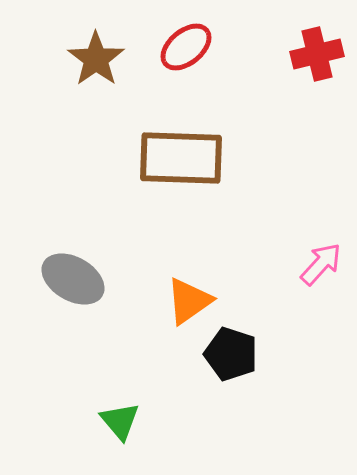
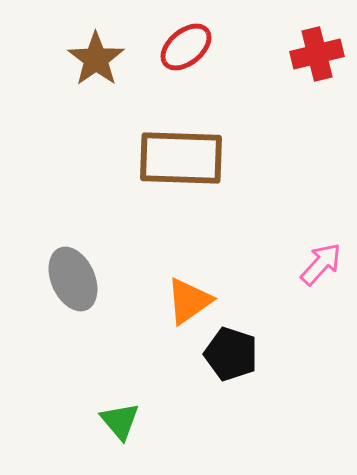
gray ellipse: rotated 36 degrees clockwise
